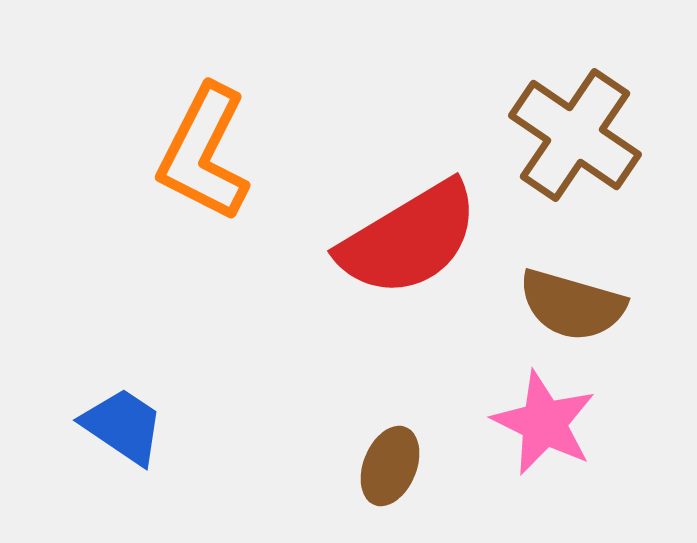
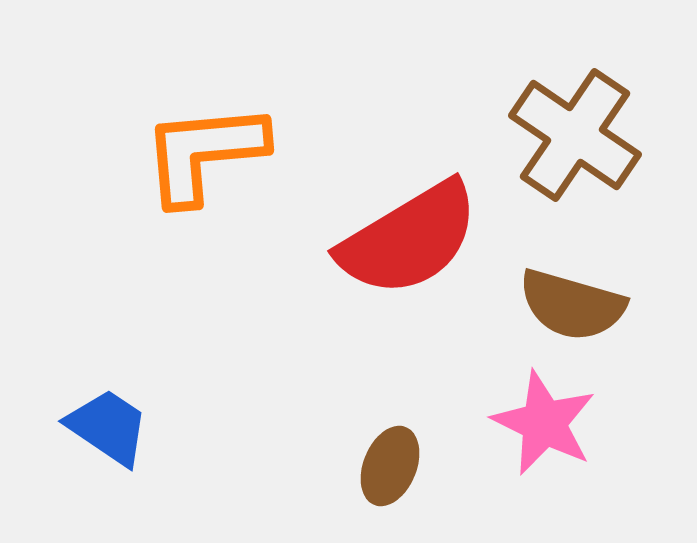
orange L-shape: rotated 58 degrees clockwise
blue trapezoid: moved 15 px left, 1 px down
